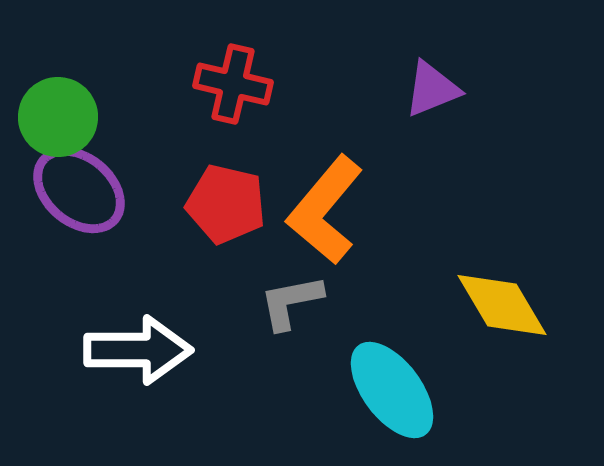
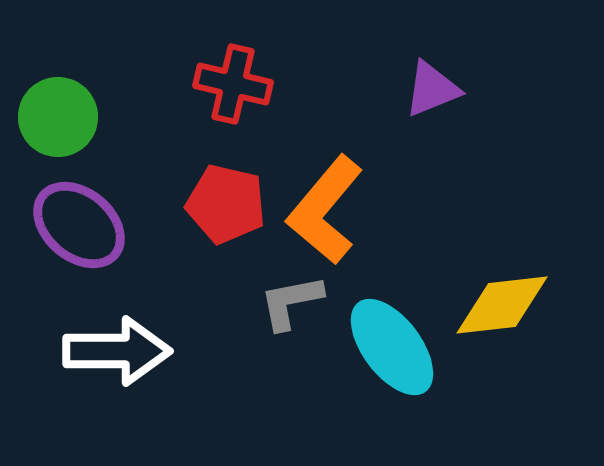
purple ellipse: moved 35 px down
yellow diamond: rotated 66 degrees counterclockwise
white arrow: moved 21 px left, 1 px down
cyan ellipse: moved 43 px up
